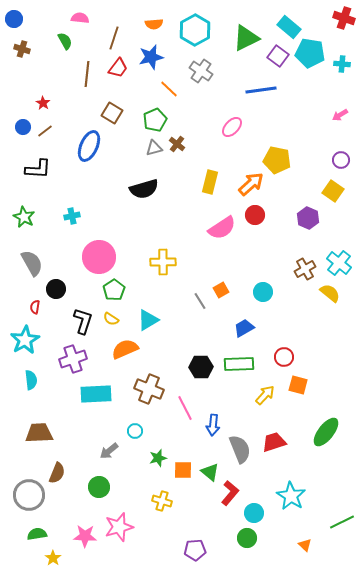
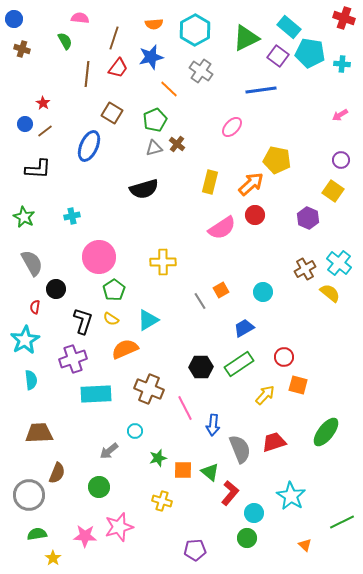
blue circle at (23, 127): moved 2 px right, 3 px up
green rectangle at (239, 364): rotated 32 degrees counterclockwise
